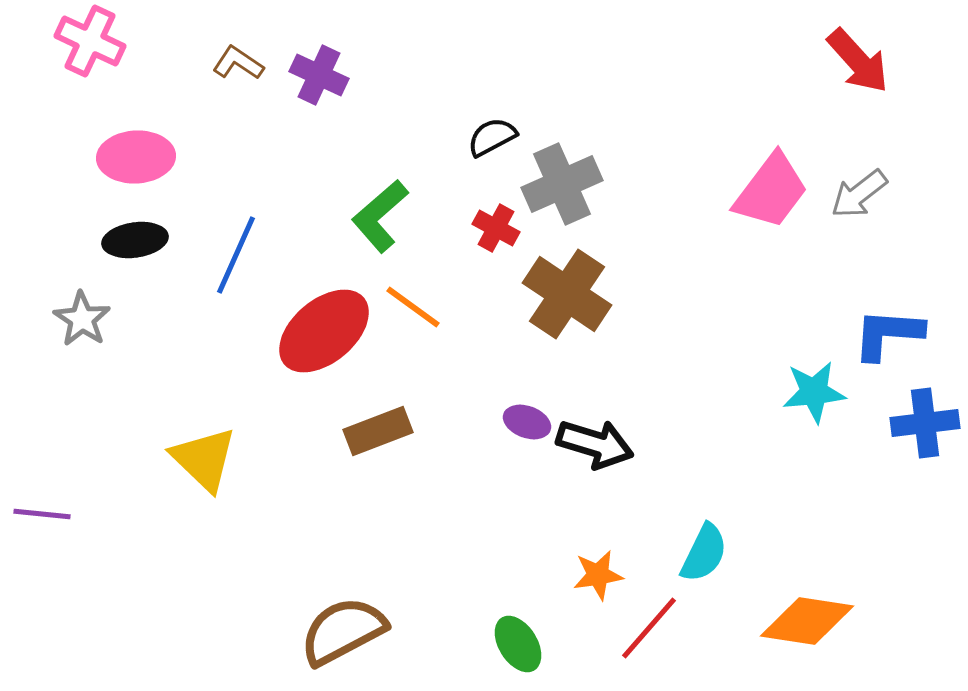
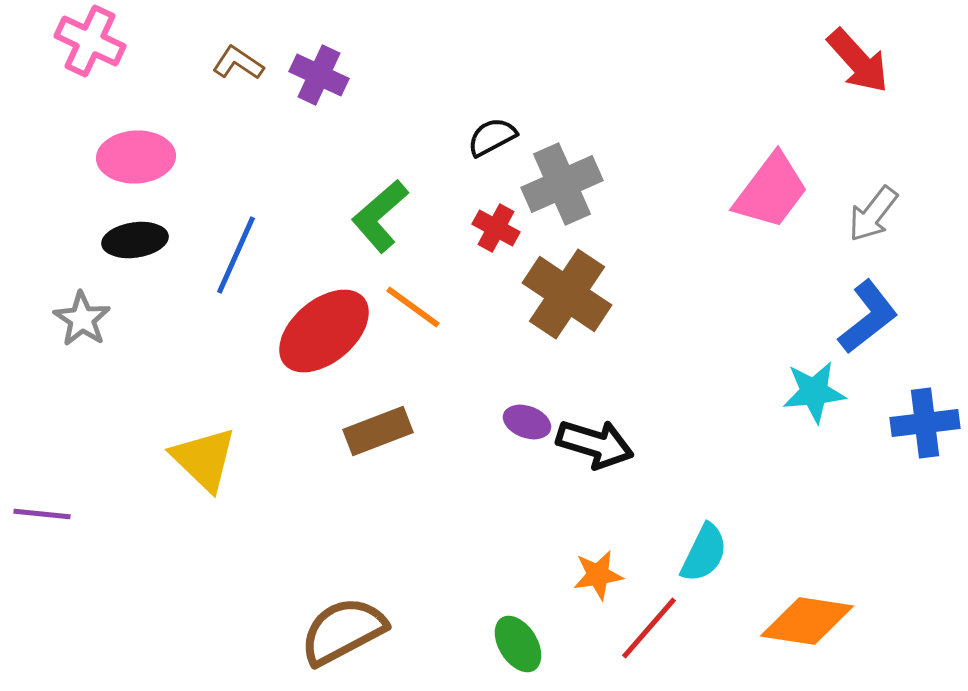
gray arrow: moved 14 px right, 20 px down; rotated 14 degrees counterclockwise
blue L-shape: moved 20 px left, 17 px up; rotated 138 degrees clockwise
